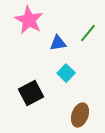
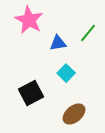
brown ellipse: moved 6 px left, 1 px up; rotated 30 degrees clockwise
